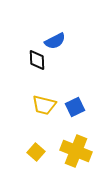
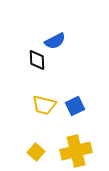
blue square: moved 1 px up
yellow cross: rotated 36 degrees counterclockwise
